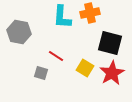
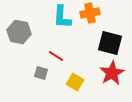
yellow square: moved 10 px left, 14 px down
